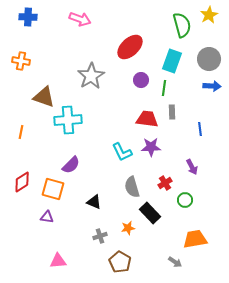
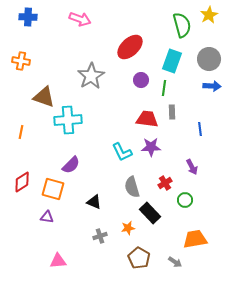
brown pentagon: moved 19 px right, 4 px up
